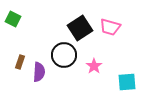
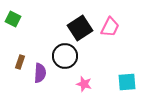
pink trapezoid: rotated 80 degrees counterclockwise
black circle: moved 1 px right, 1 px down
pink star: moved 10 px left, 18 px down; rotated 21 degrees counterclockwise
purple semicircle: moved 1 px right, 1 px down
